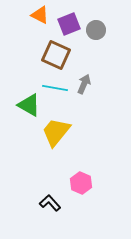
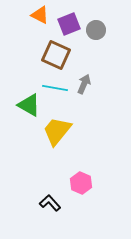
yellow trapezoid: moved 1 px right, 1 px up
